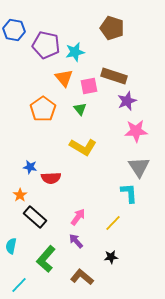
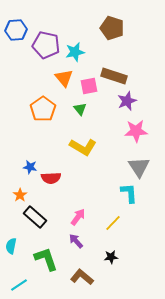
blue hexagon: moved 2 px right; rotated 15 degrees counterclockwise
green L-shape: rotated 120 degrees clockwise
cyan line: rotated 12 degrees clockwise
